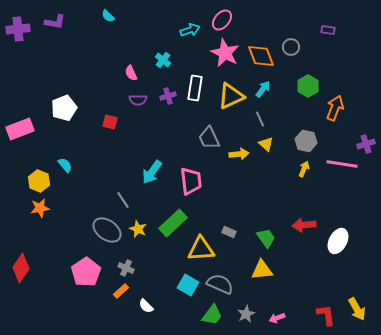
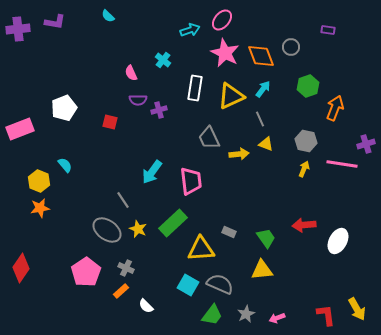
green hexagon at (308, 86): rotated 10 degrees clockwise
purple cross at (168, 96): moved 9 px left, 14 px down
yellow triangle at (266, 144): rotated 21 degrees counterclockwise
